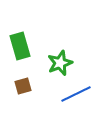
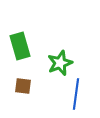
brown square: rotated 24 degrees clockwise
blue line: rotated 56 degrees counterclockwise
